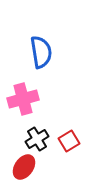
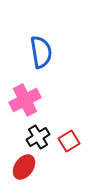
pink cross: moved 2 px right, 1 px down; rotated 12 degrees counterclockwise
black cross: moved 1 px right, 2 px up
